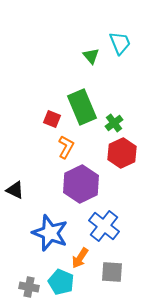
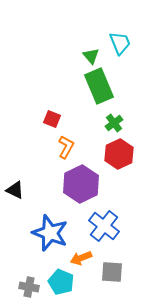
green rectangle: moved 17 px right, 21 px up
red hexagon: moved 3 px left, 1 px down
orange arrow: moved 1 px right; rotated 35 degrees clockwise
